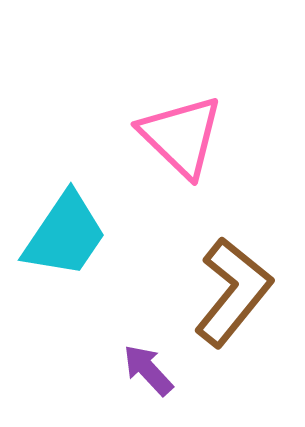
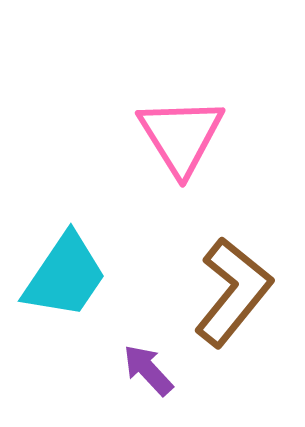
pink triangle: rotated 14 degrees clockwise
cyan trapezoid: moved 41 px down
